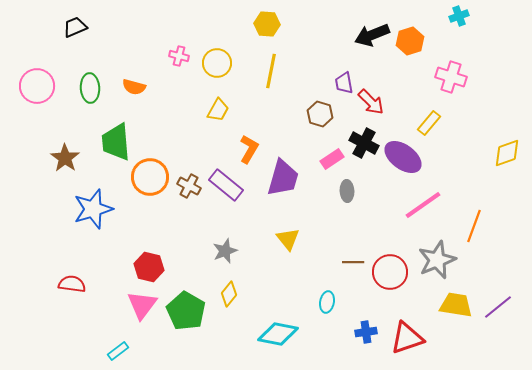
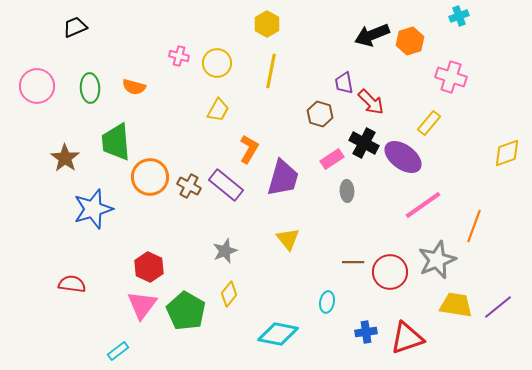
yellow hexagon at (267, 24): rotated 25 degrees clockwise
red hexagon at (149, 267): rotated 12 degrees clockwise
